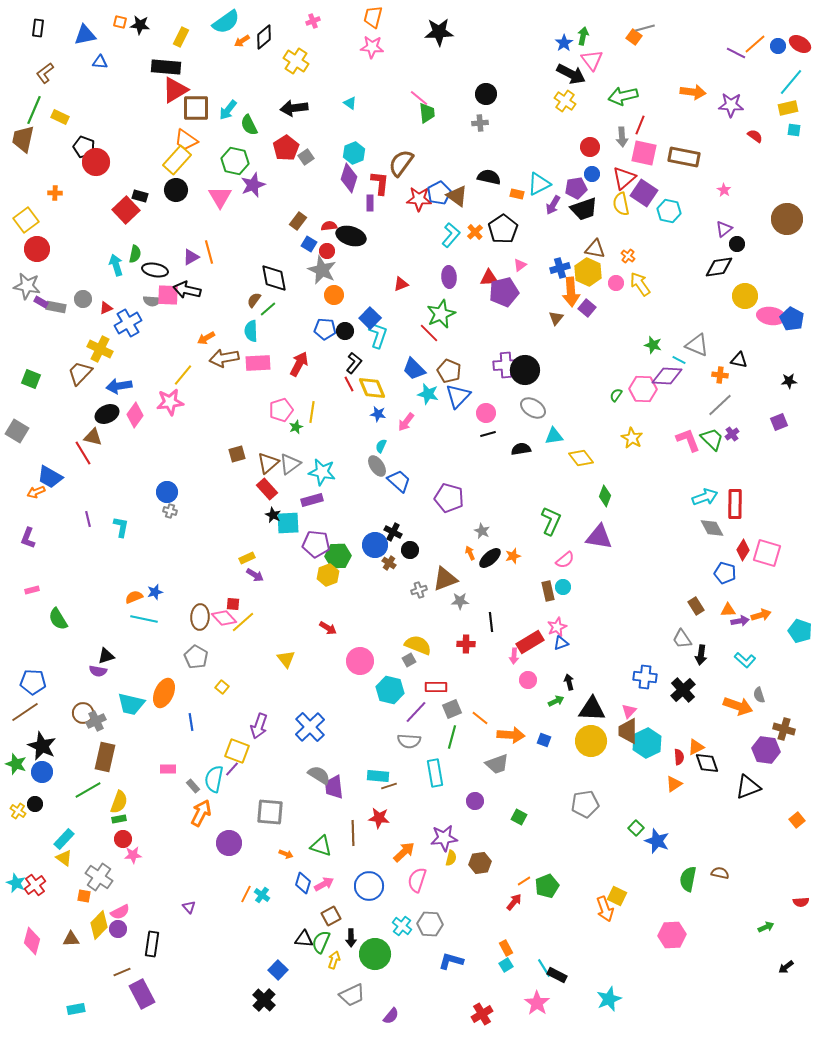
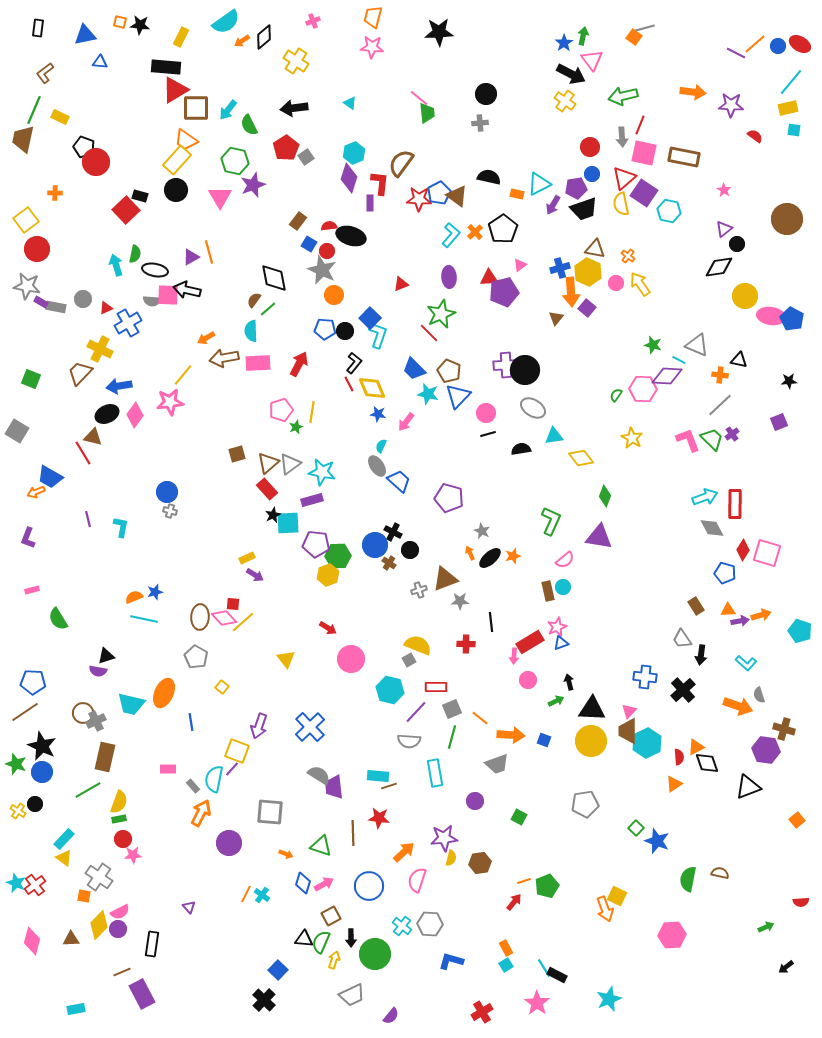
black star at (273, 515): rotated 21 degrees clockwise
cyan L-shape at (745, 660): moved 1 px right, 3 px down
pink circle at (360, 661): moved 9 px left, 2 px up
orange line at (524, 881): rotated 16 degrees clockwise
red cross at (482, 1014): moved 2 px up
